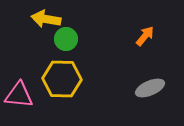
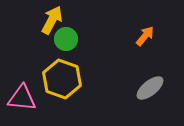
yellow arrow: moved 6 px right, 1 px down; rotated 108 degrees clockwise
yellow hexagon: rotated 18 degrees clockwise
gray ellipse: rotated 16 degrees counterclockwise
pink triangle: moved 3 px right, 3 px down
